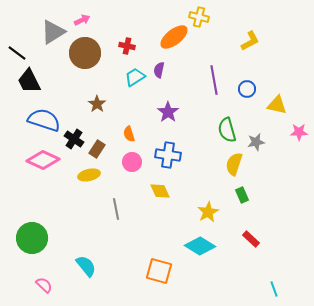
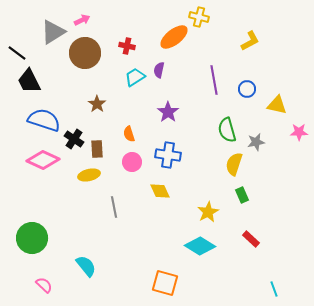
brown rectangle: rotated 36 degrees counterclockwise
gray line: moved 2 px left, 2 px up
orange square: moved 6 px right, 12 px down
